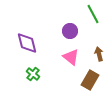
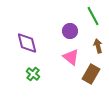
green line: moved 2 px down
brown arrow: moved 1 px left, 8 px up
brown rectangle: moved 1 px right, 6 px up
